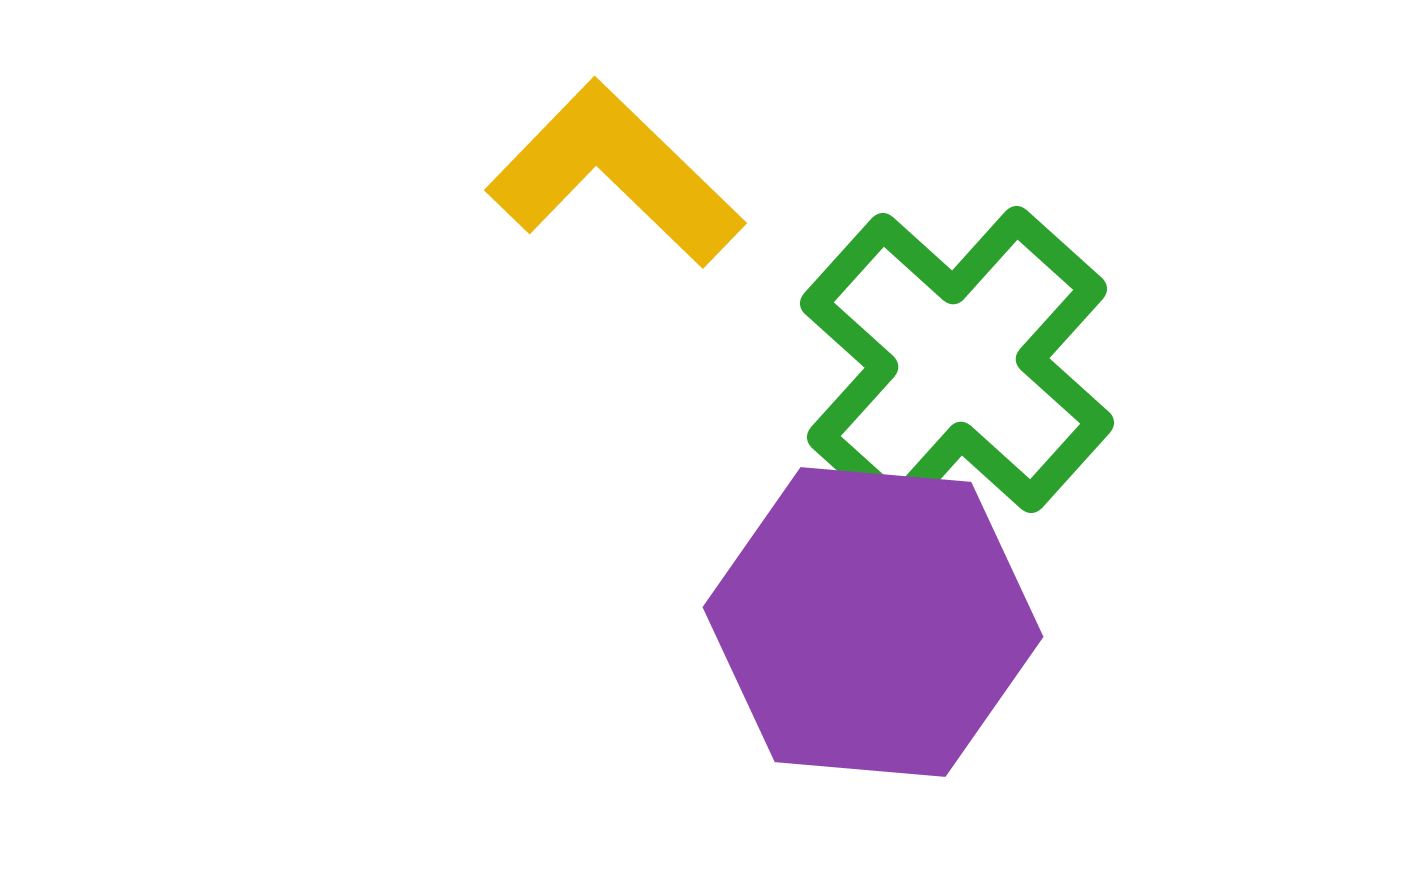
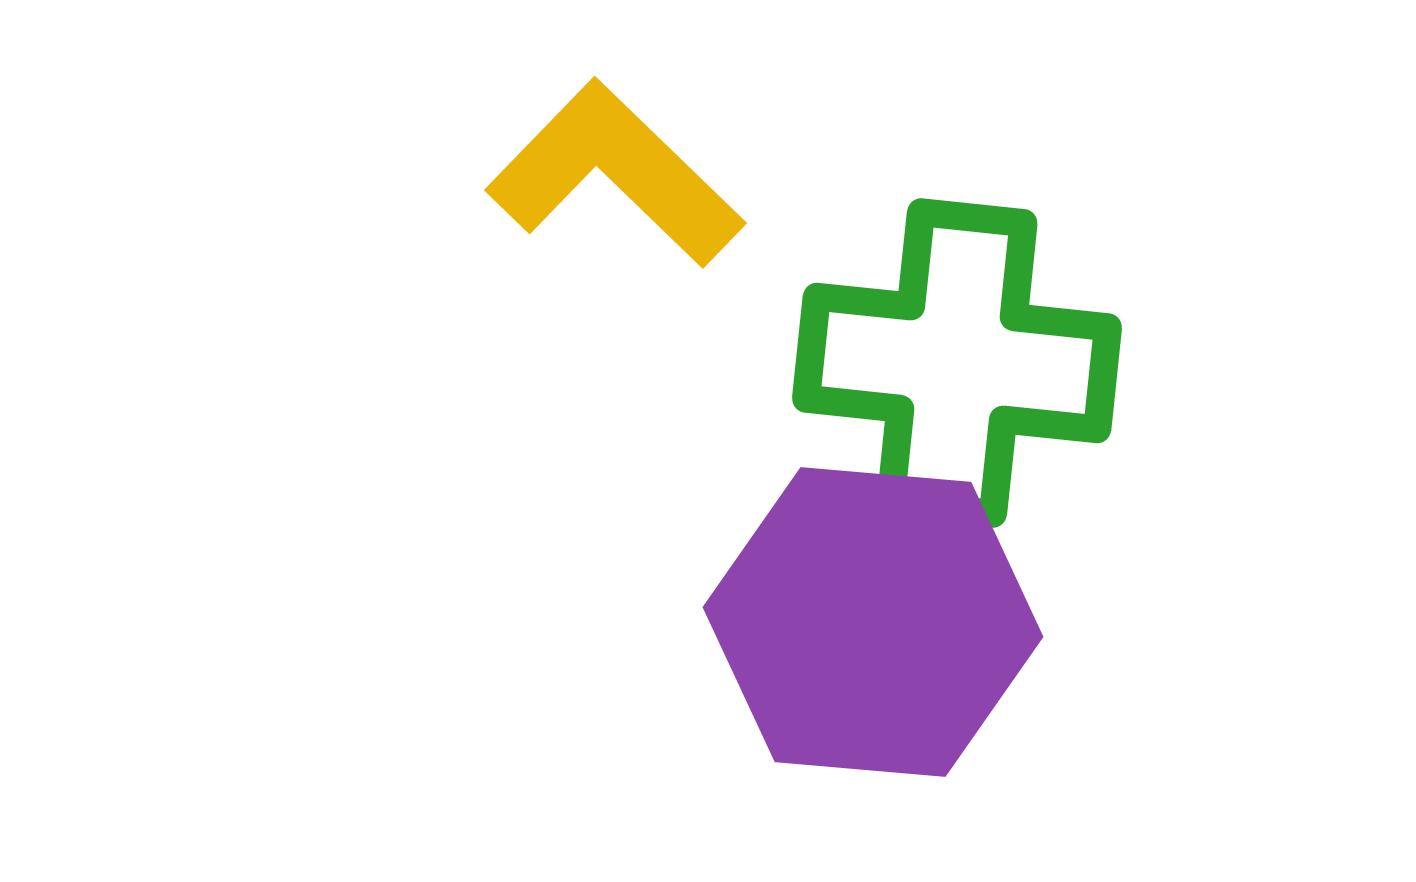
green cross: rotated 36 degrees counterclockwise
